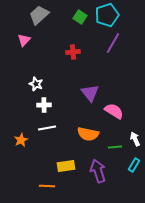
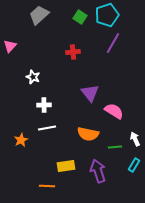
pink triangle: moved 14 px left, 6 px down
white star: moved 3 px left, 7 px up
